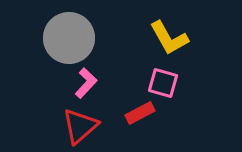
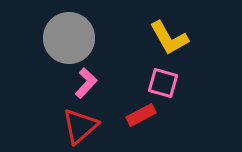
red rectangle: moved 1 px right, 2 px down
